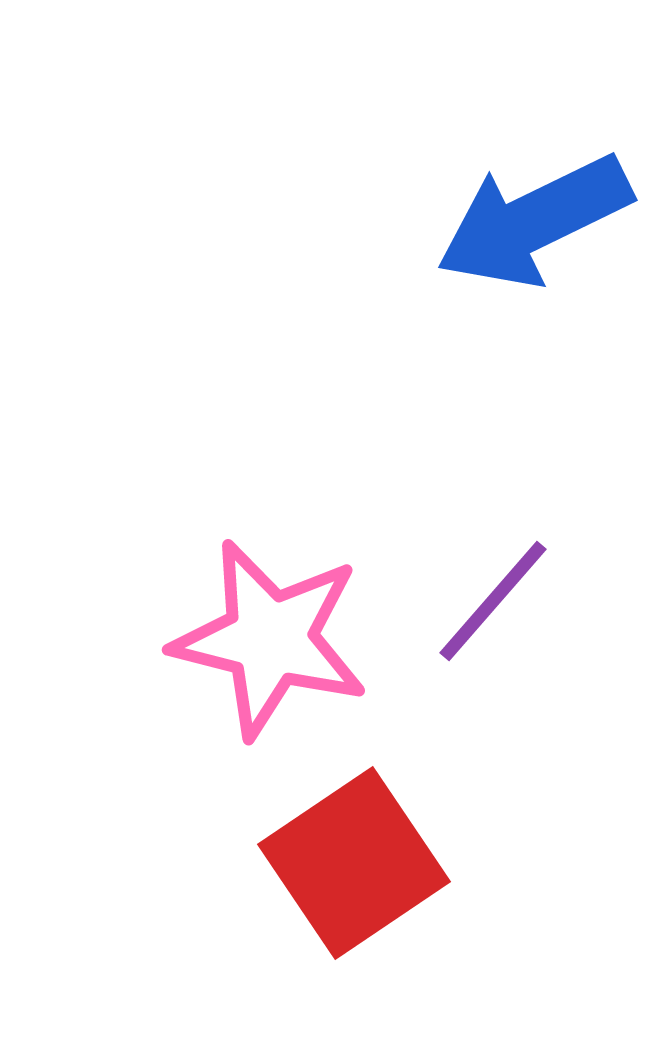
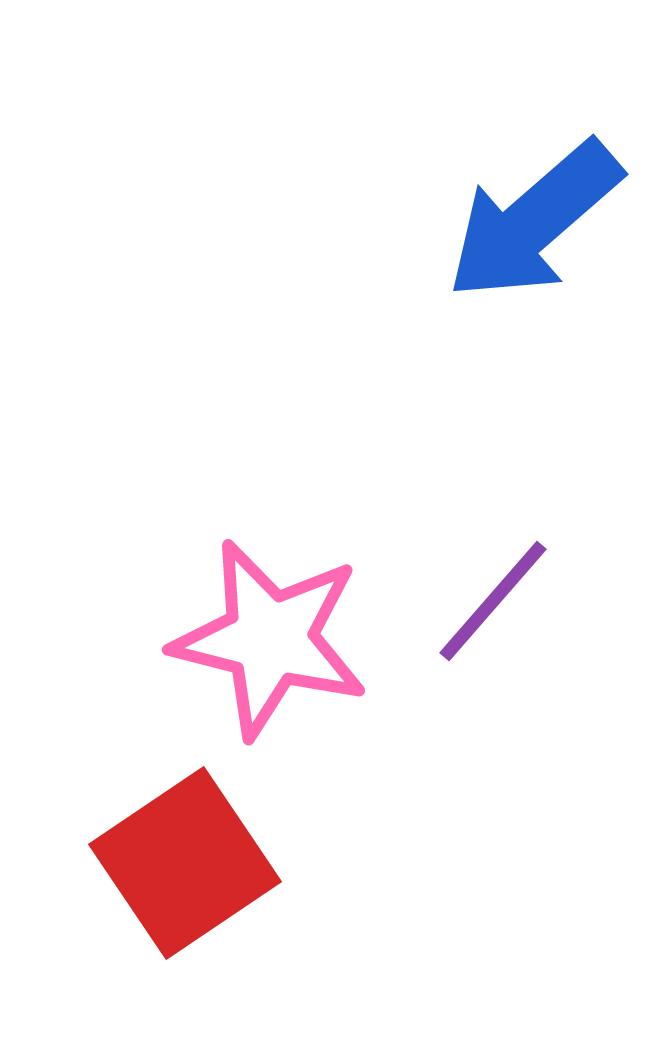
blue arrow: rotated 15 degrees counterclockwise
red square: moved 169 px left
